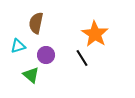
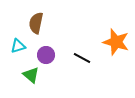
orange star: moved 21 px right, 8 px down; rotated 16 degrees counterclockwise
black line: rotated 30 degrees counterclockwise
